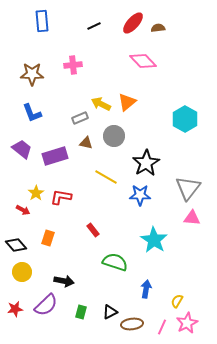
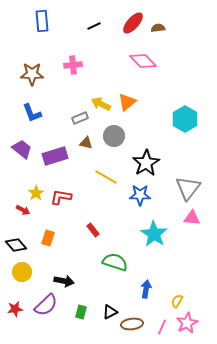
cyan star: moved 6 px up
